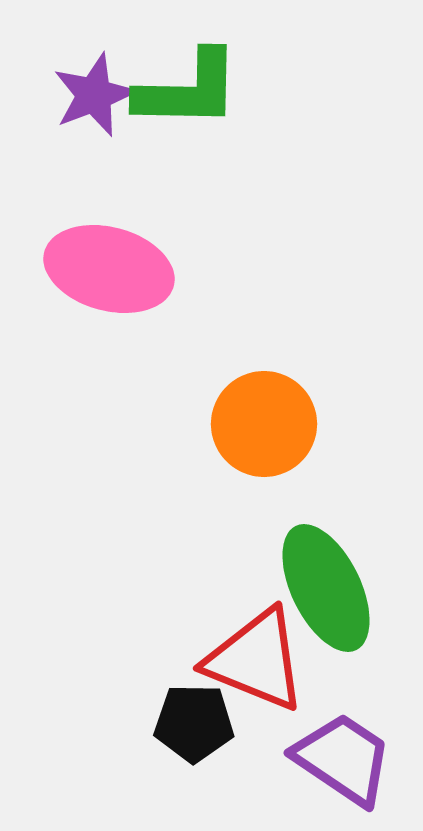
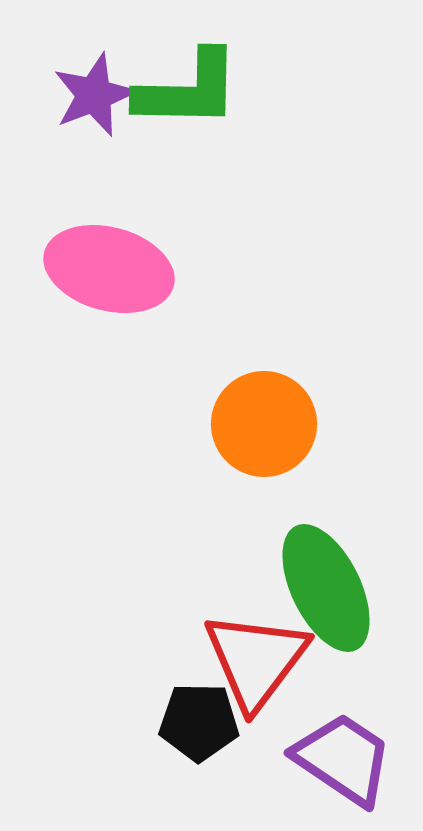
red triangle: rotated 45 degrees clockwise
black pentagon: moved 5 px right, 1 px up
